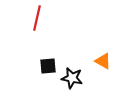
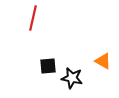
red line: moved 4 px left
